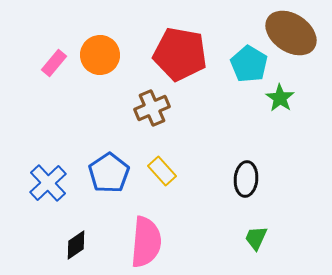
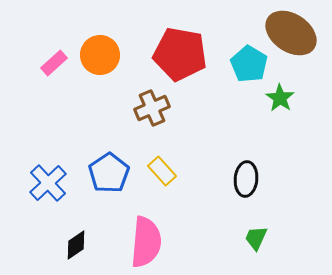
pink rectangle: rotated 8 degrees clockwise
